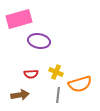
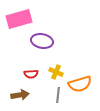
purple ellipse: moved 3 px right
